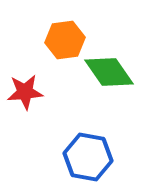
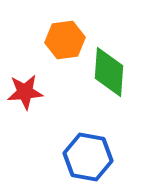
green diamond: rotated 39 degrees clockwise
